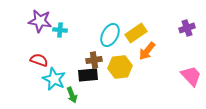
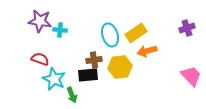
cyan ellipse: rotated 45 degrees counterclockwise
orange arrow: rotated 36 degrees clockwise
red semicircle: moved 1 px right, 1 px up
